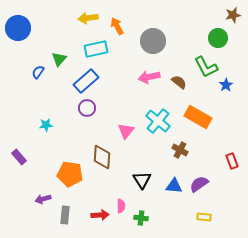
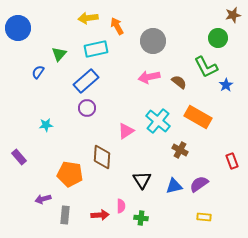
green triangle: moved 5 px up
pink triangle: rotated 18 degrees clockwise
blue triangle: rotated 18 degrees counterclockwise
